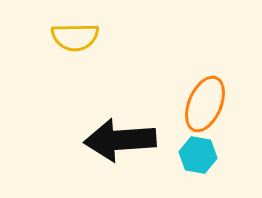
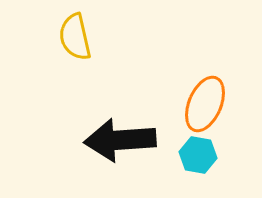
yellow semicircle: rotated 78 degrees clockwise
